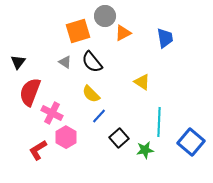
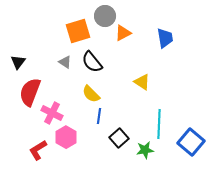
blue line: rotated 35 degrees counterclockwise
cyan line: moved 2 px down
